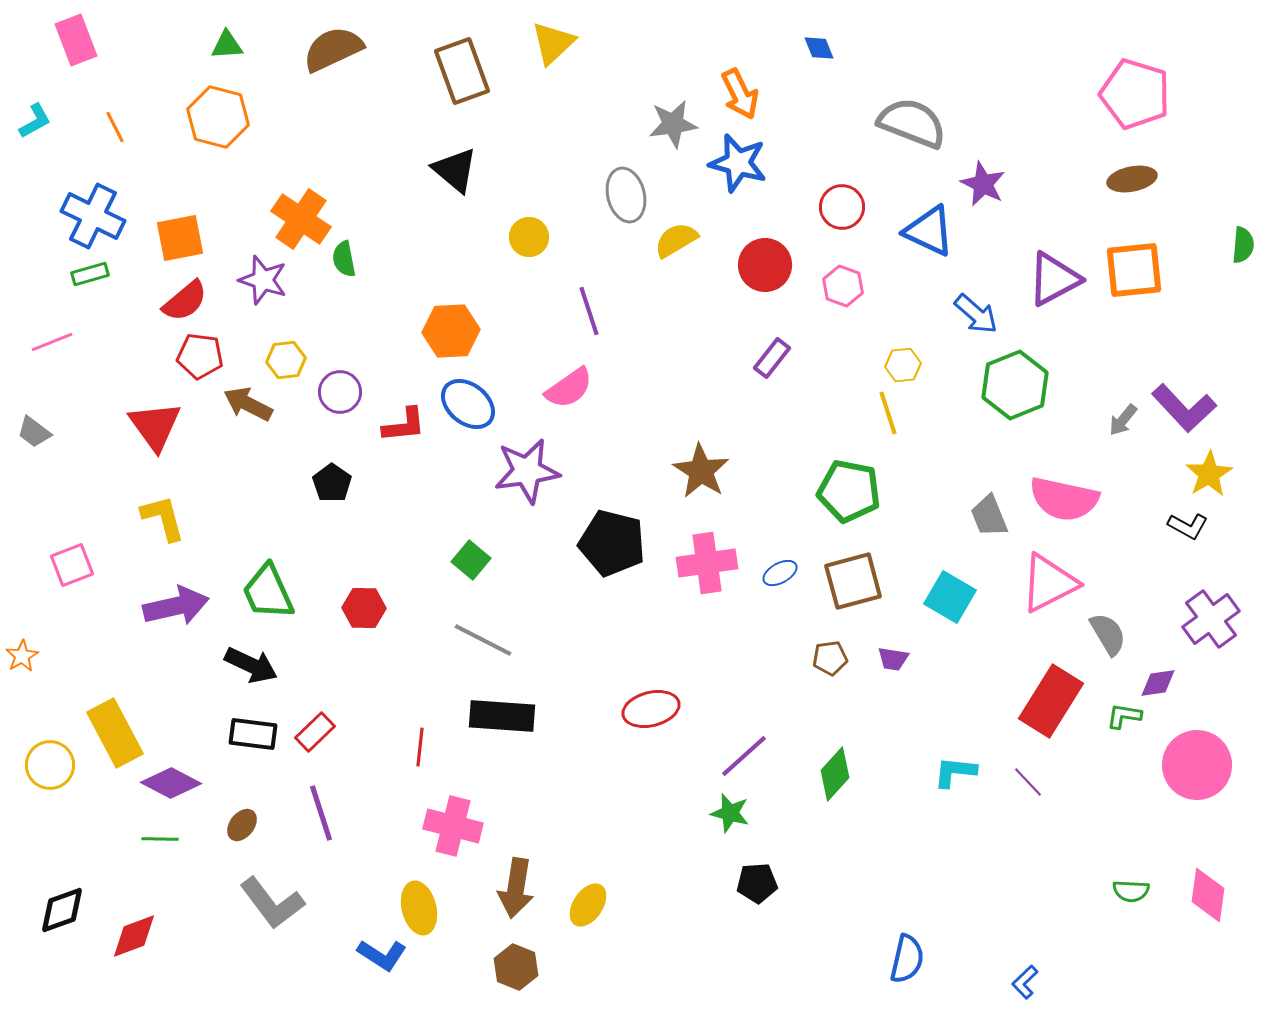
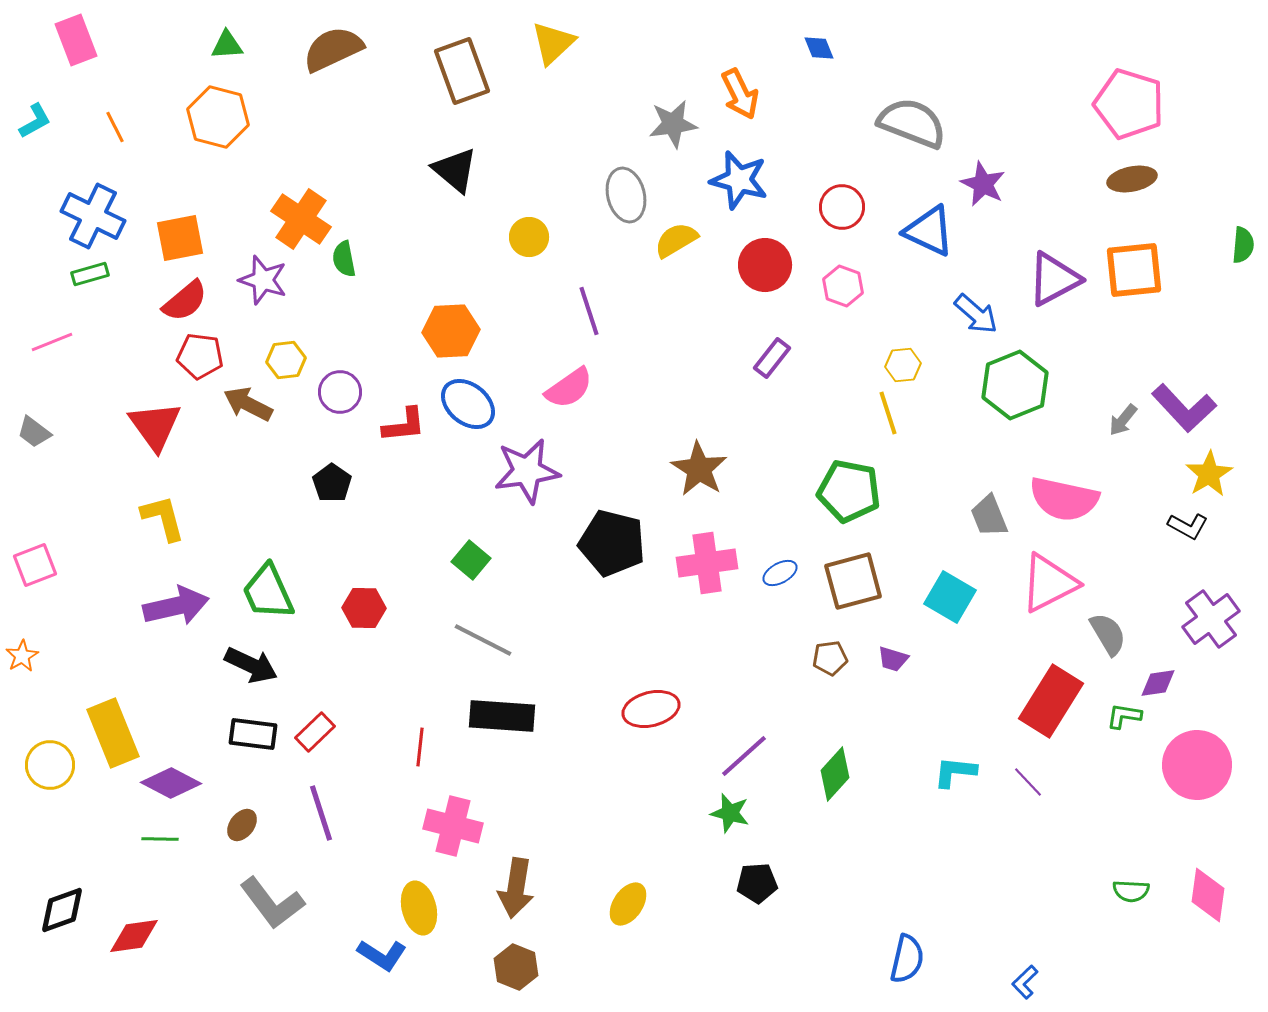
pink pentagon at (1135, 94): moved 6 px left, 10 px down
blue star at (738, 163): moved 1 px right, 17 px down
brown star at (701, 471): moved 2 px left, 2 px up
pink square at (72, 565): moved 37 px left
purple trapezoid at (893, 659): rotated 8 degrees clockwise
yellow rectangle at (115, 733): moved 2 px left; rotated 6 degrees clockwise
yellow ellipse at (588, 905): moved 40 px right, 1 px up
red diamond at (134, 936): rotated 12 degrees clockwise
